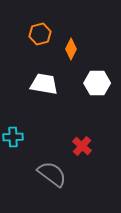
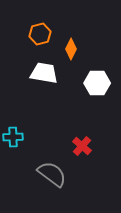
white trapezoid: moved 11 px up
